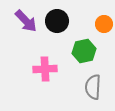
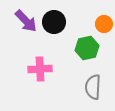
black circle: moved 3 px left, 1 px down
green hexagon: moved 3 px right, 3 px up
pink cross: moved 5 px left
